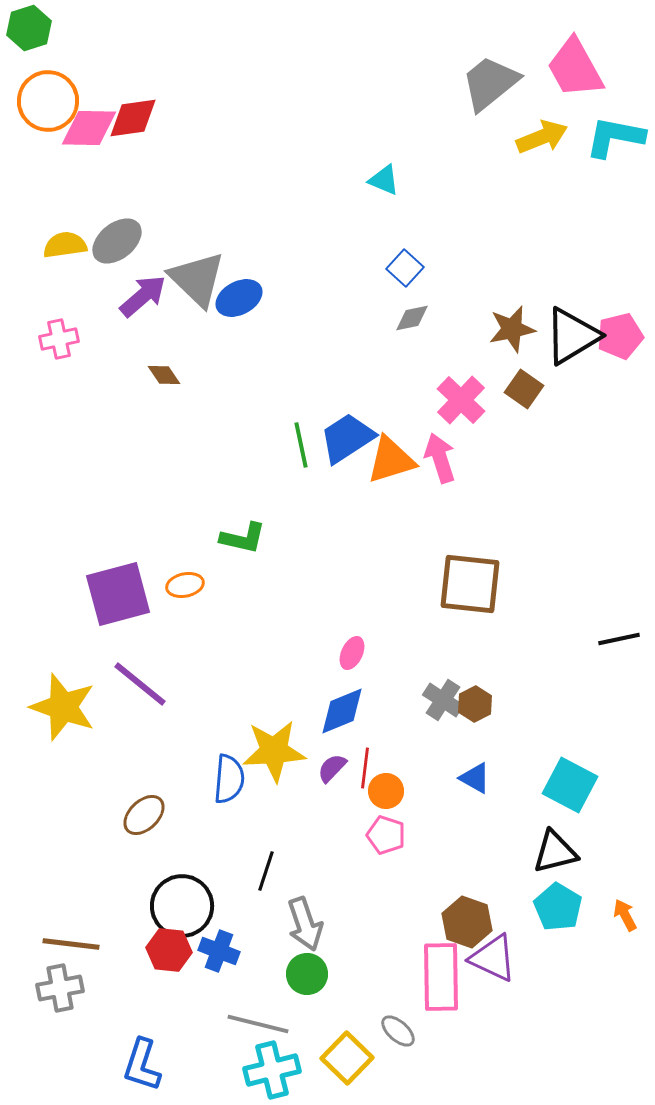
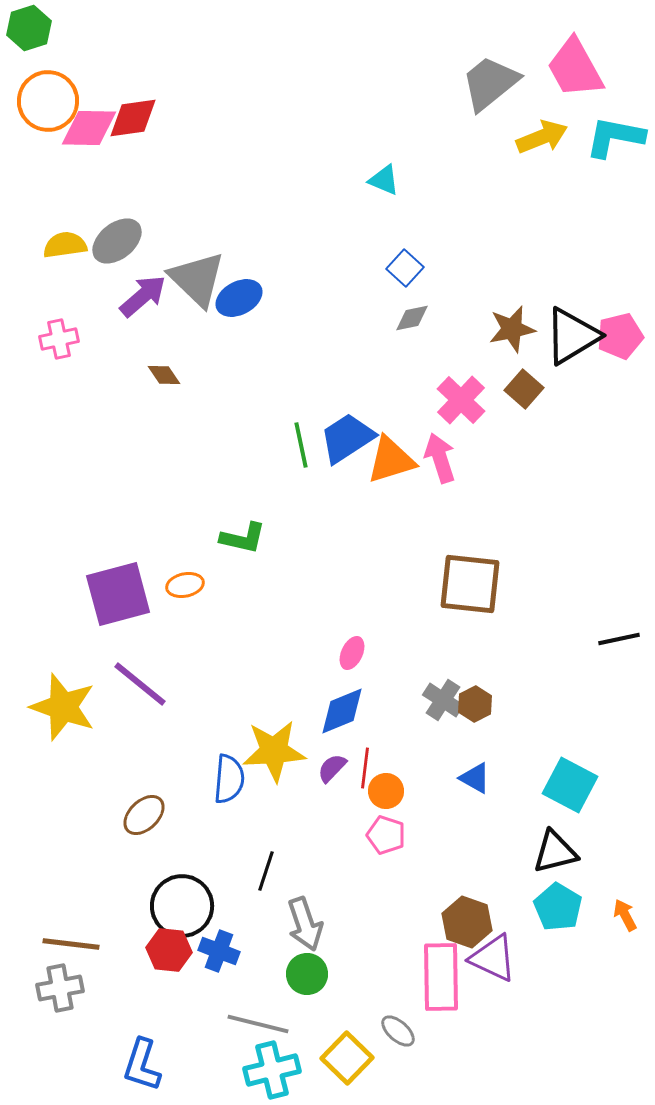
brown square at (524, 389): rotated 6 degrees clockwise
